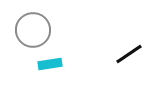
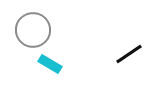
cyan rectangle: rotated 40 degrees clockwise
